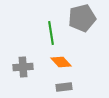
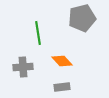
green line: moved 13 px left
orange diamond: moved 1 px right, 1 px up
gray rectangle: moved 2 px left
